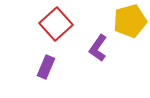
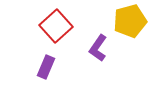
red square: moved 2 px down
